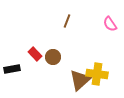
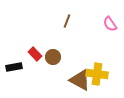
black rectangle: moved 2 px right, 2 px up
brown triangle: rotated 50 degrees counterclockwise
